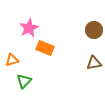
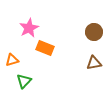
brown circle: moved 2 px down
